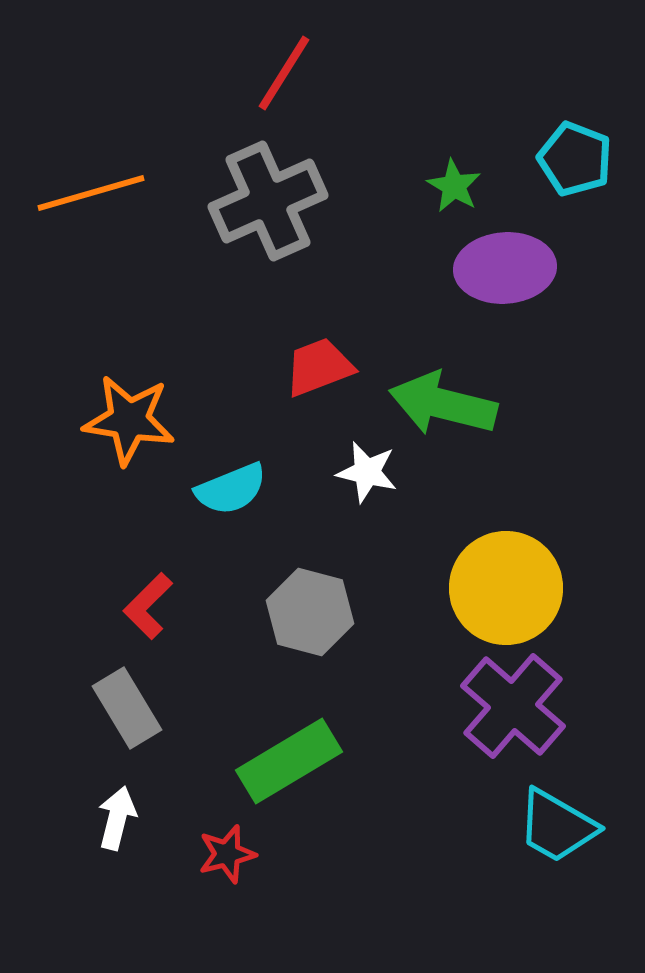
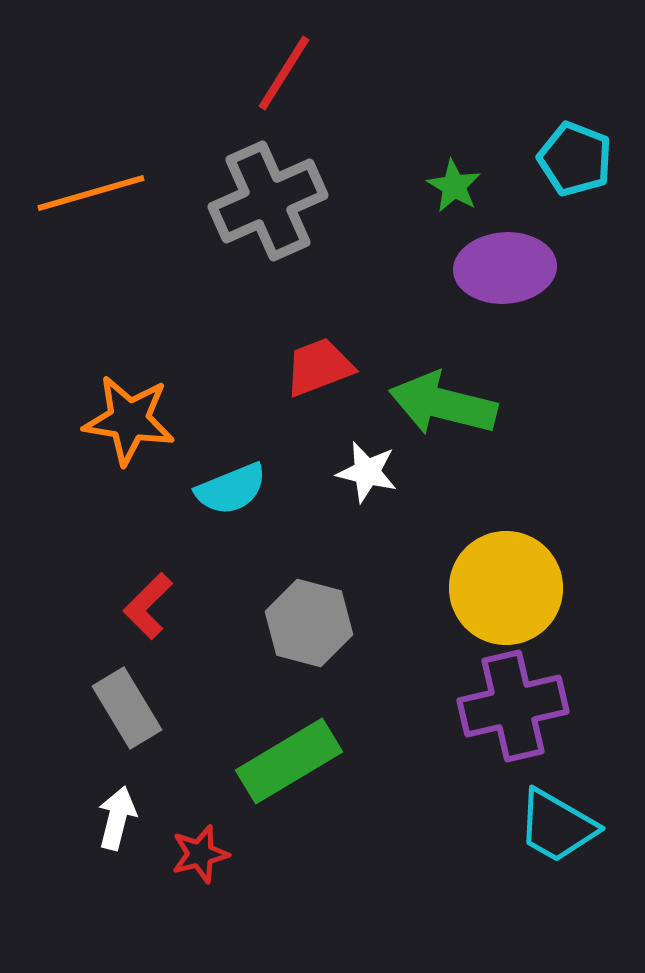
gray hexagon: moved 1 px left, 11 px down
purple cross: rotated 36 degrees clockwise
red star: moved 27 px left
